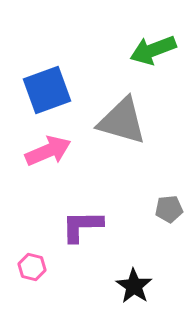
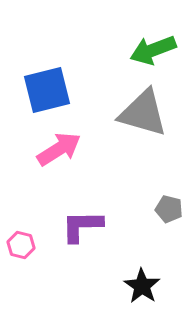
blue square: rotated 6 degrees clockwise
gray triangle: moved 21 px right, 8 px up
pink arrow: moved 11 px right, 2 px up; rotated 9 degrees counterclockwise
gray pentagon: rotated 20 degrees clockwise
pink hexagon: moved 11 px left, 22 px up
black star: moved 8 px right
